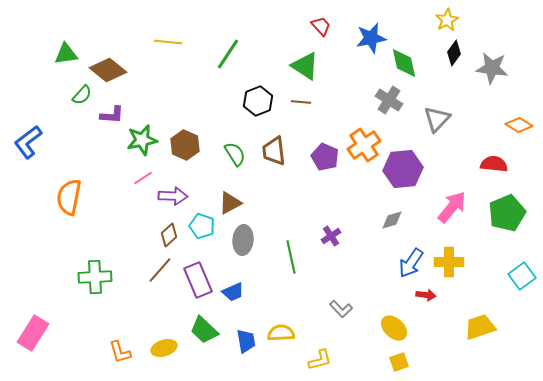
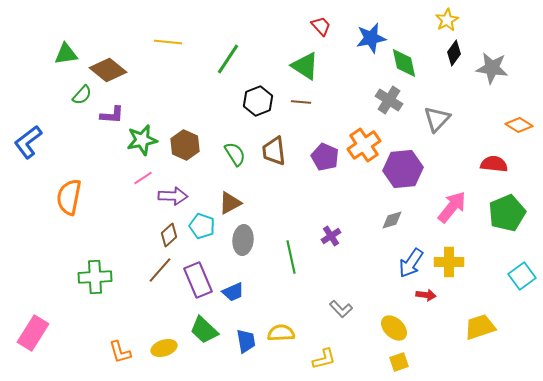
green line at (228, 54): moved 5 px down
yellow L-shape at (320, 360): moved 4 px right, 1 px up
